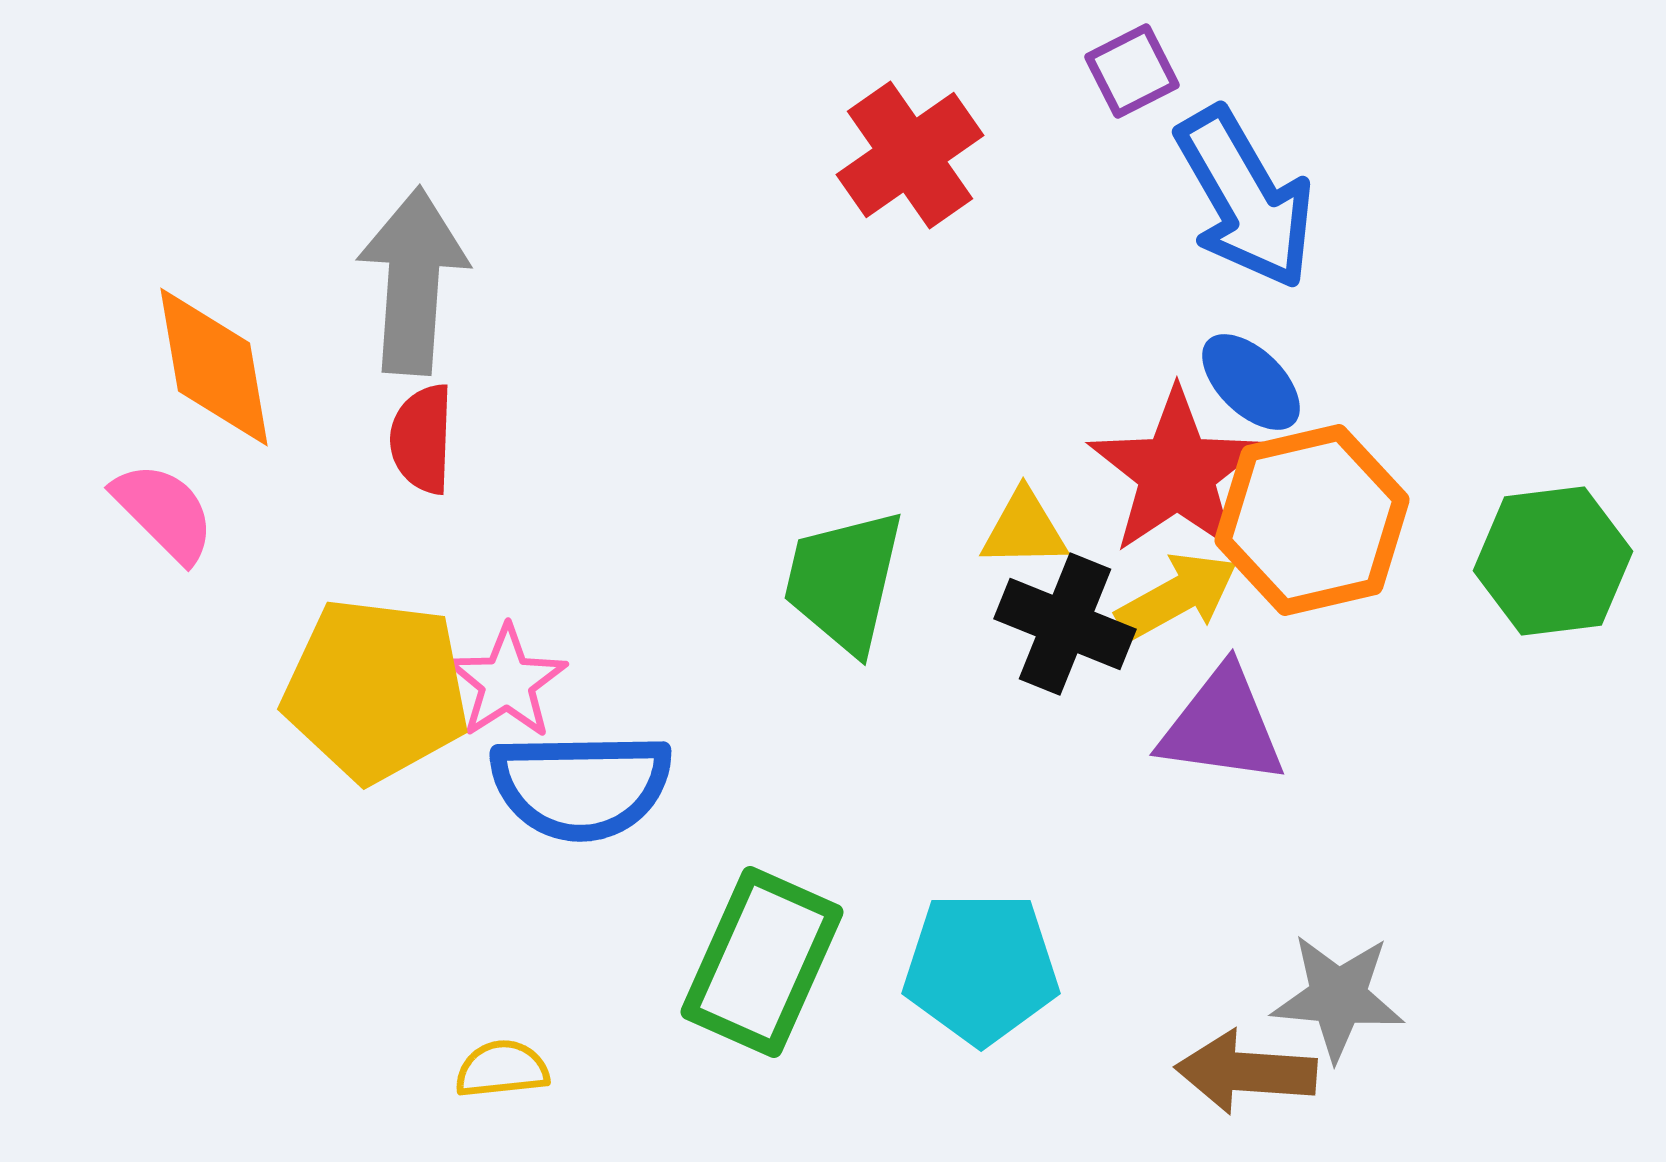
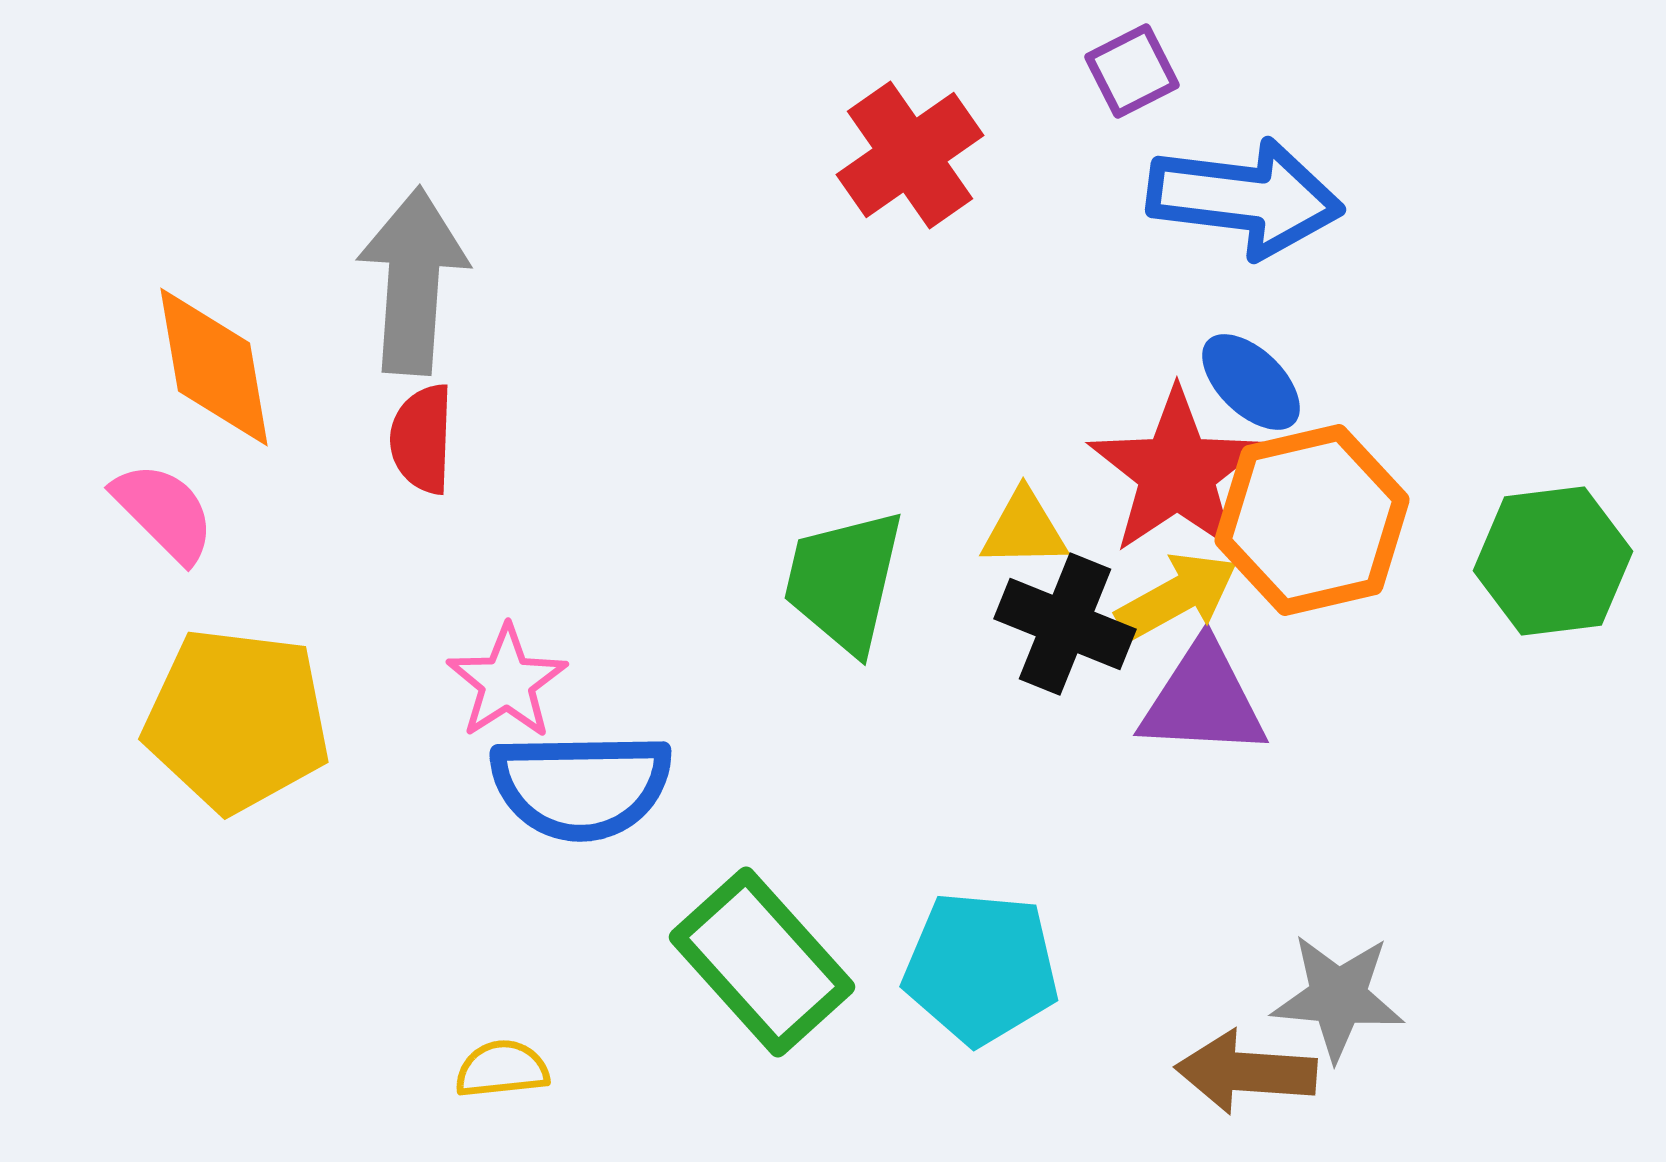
blue arrow: rotated 53 degrees counterclockwise
yellow pentagon: moved 139 px left, 30 px down
purple triangle: moved 19 px left, 26 px up; rotated 5 degrees counterclockwise
green rectangle: rotated 66 degrees counterclockwise
cyan pentagon: rotated 5 degrees clockwise
